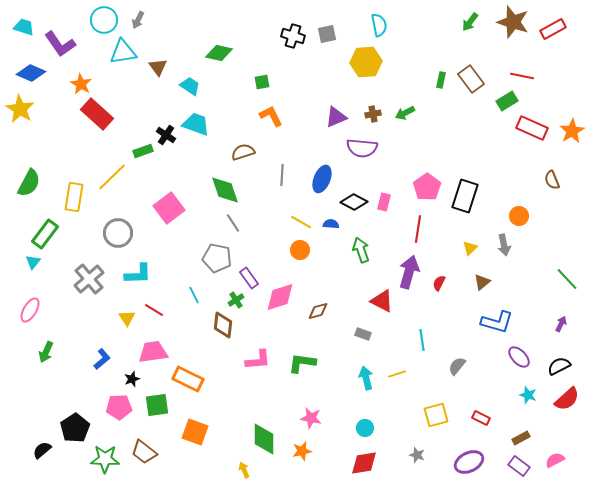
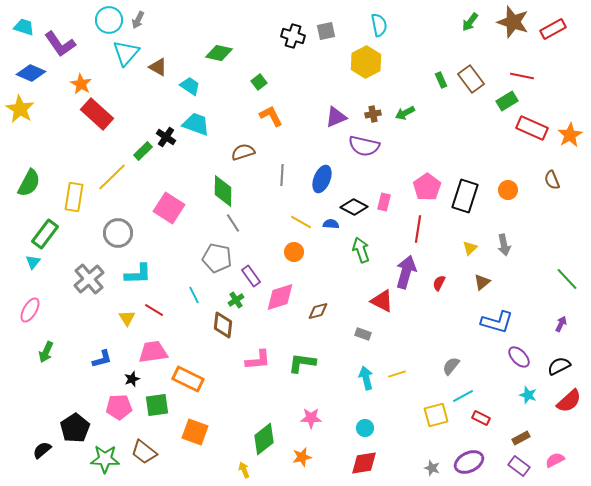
cyan circle at (104, 20): moved 5 px right
gray square at (327, 34): moved 1 px left, 3 px up
cyan triangle at (123, 52): moved 3 px right, 1 px down; rotated 40 degrees counterclockwise
yellow hexagon at (366, 62): rotated 24 degrees counterclockwise
brown triangle at (158, 67): rotated 24 degrees counterclockwise
green rectangle at (441, 80): rotated 35 degrees counterclockwise
green square at (262, 82): moved 3 px left; rotated 28 degrees counterclockwise
orange star at (572, 131): moved 2 px left, 4 px down
black cross at (166, 135): moved 2 px down
purple semicircle at (362, 148): moved 2 px right, 2 px up; rotated 8 degrees clockwise
green rectangle at (143, 151): rotated 24 degrees counterclockwise
green diamond at (225, 190): moved 2 px left, 1 px down; rotated 20 degrees clockwise
black diamond at (354, 202): moved 5 px down
pink square at (169, 208): rotated 20 degrees counterclockwise
orange circle at (519, 216): moved 11 px left, 26 px up
orange circle at (300, 250): moved 6 px left, 2 px down
purple arrow at (409, 272): moved 3 px left
purple rectangle at (249, 278): moved 2 px right, 2 px up
cyan line at (422, 340): moved 41 px right, 56 px down; rotated 70 degrees clockwise
blue L-shape at (102, 359): rotated 25 degrees clockwise
gray semicircle at (457, 366): moved 6 px left
red semicircle at (567, 399): moved 2 px right, 2 px down
pink star at (311, 418): rotated 10 degrees counterclockwise
green diamond at (264, 439): rotated 52 degrees clockwise
orange star at (302, 451): moved 6 px down
gray star at (417, 455): moved 15 px right, 13 px down
